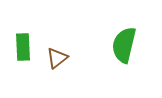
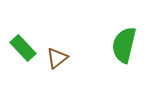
green rectangle: moved 1 px down; rotated 40 degrees counterclockwise
